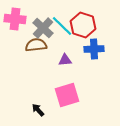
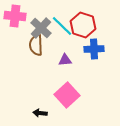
pink cross: moved 3 px up
gray cross: moved 2 px left
brown semicircle: rotated 85 degrees counterclockwise
pink square: rotated 25 degrees counterclockwise
black arrow: moved 2 px right, 3 px down; rotated 40 degrees counterclockwise
